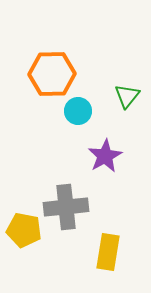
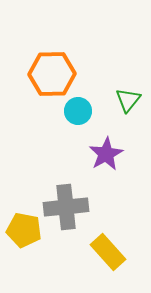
green triangle: moved 1 px right, 4 px down
purple star: moved 1 px right, 2 px up
yellow rectangle: rotated 51 degrees counterclockwise
